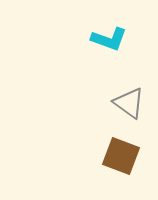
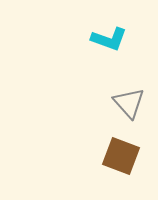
gray triangle: rotated 12 degrees clockwise
